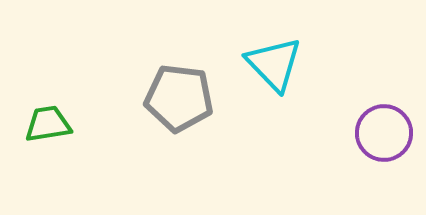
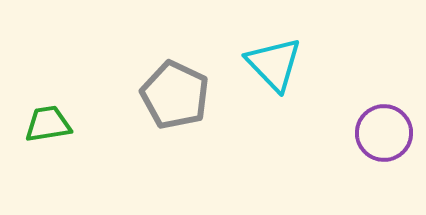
gray pentagon: moved 4 px left, 3 px up; rotated 18 degrees clockwise
